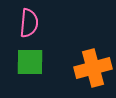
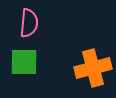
green square: moved 6 px left
